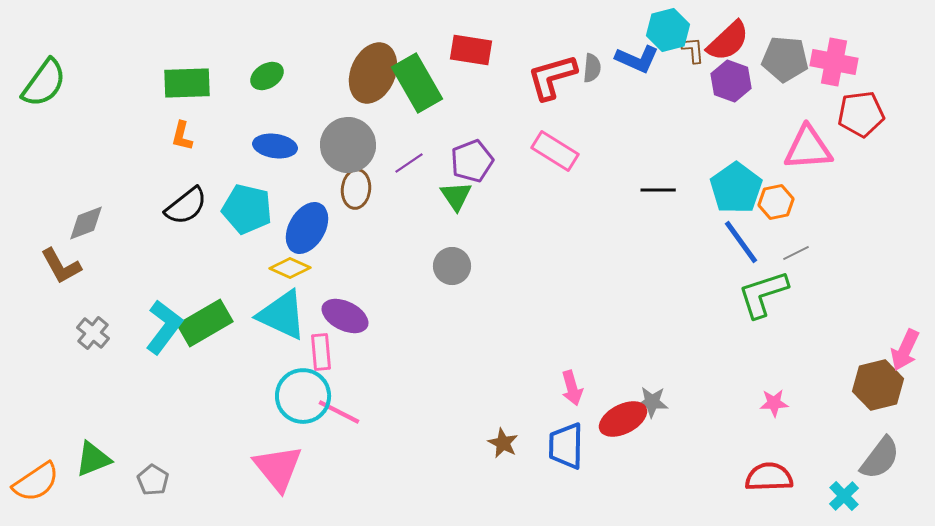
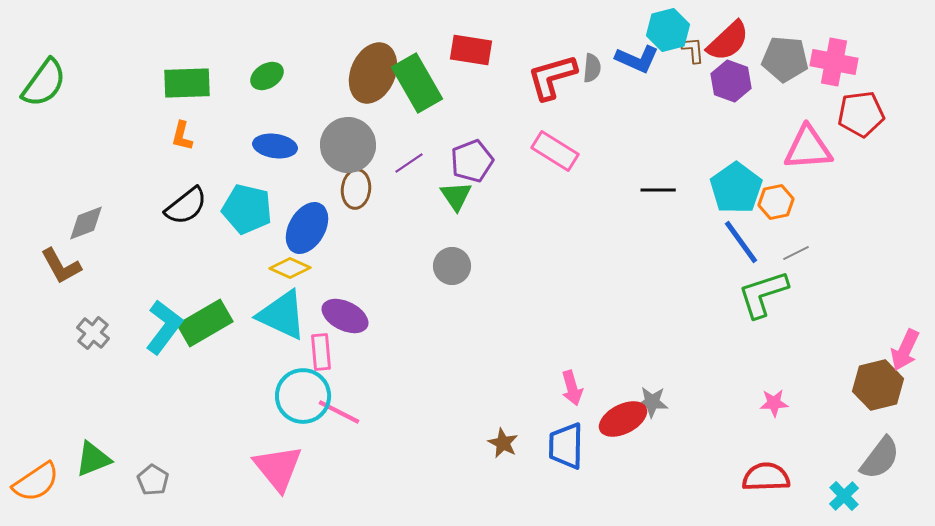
red semicircle at (769, 477): moved 3 px left
